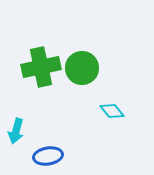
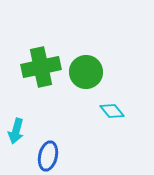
green circle: moved 4 px right, 4 px down
blue ellipse: rotated 68 degrees counterclockwise
